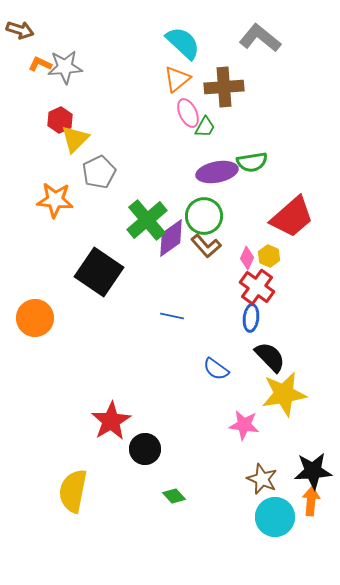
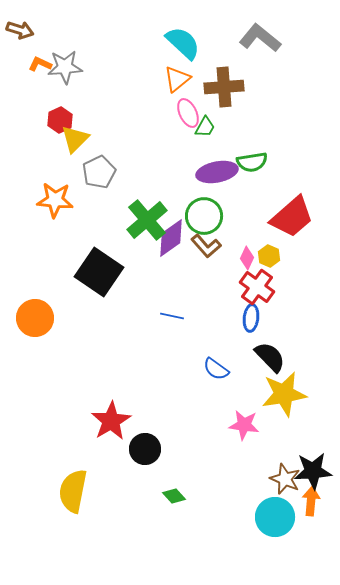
brown star: moved 23 px right
